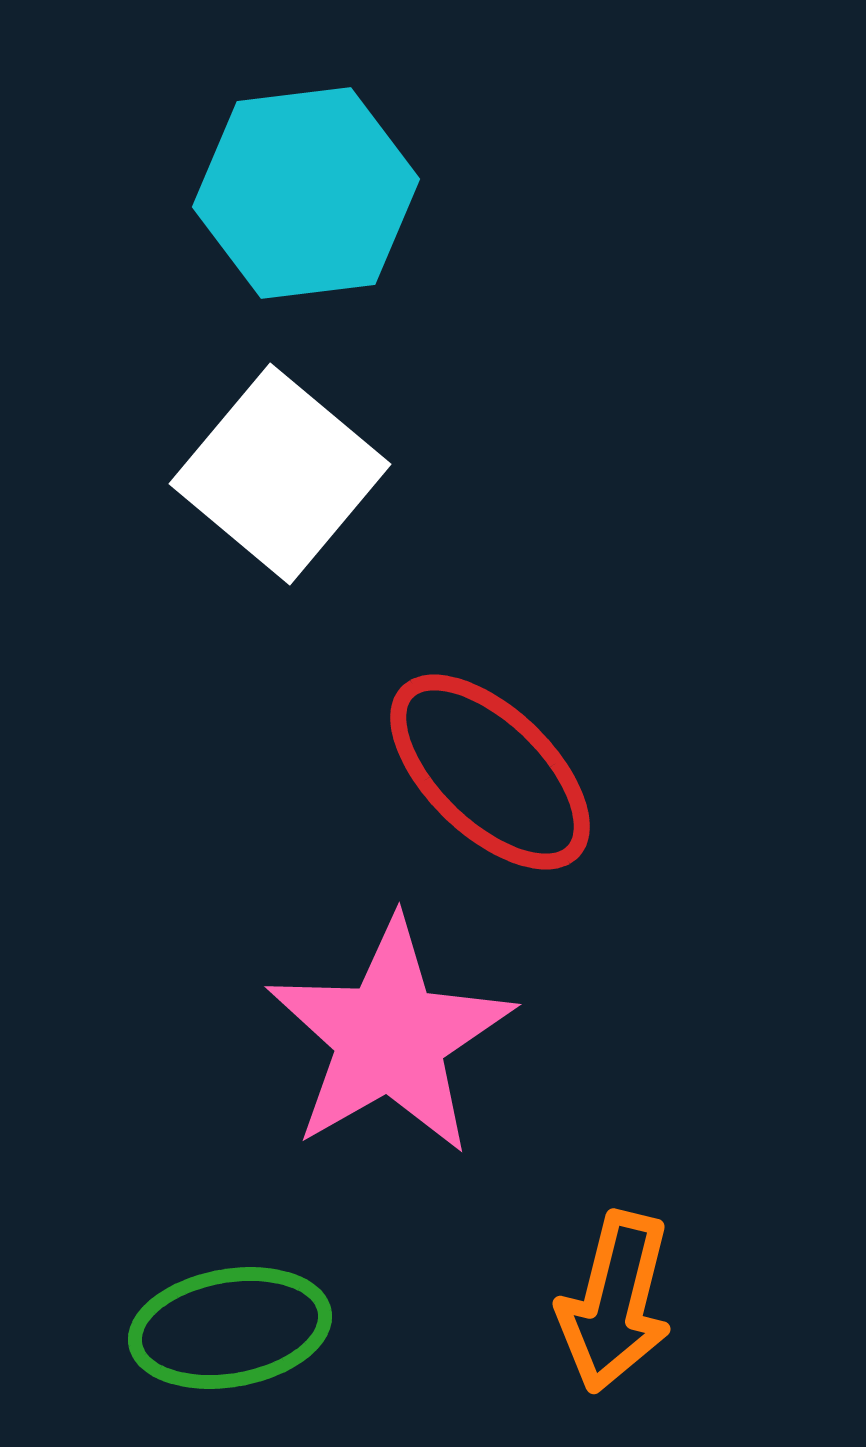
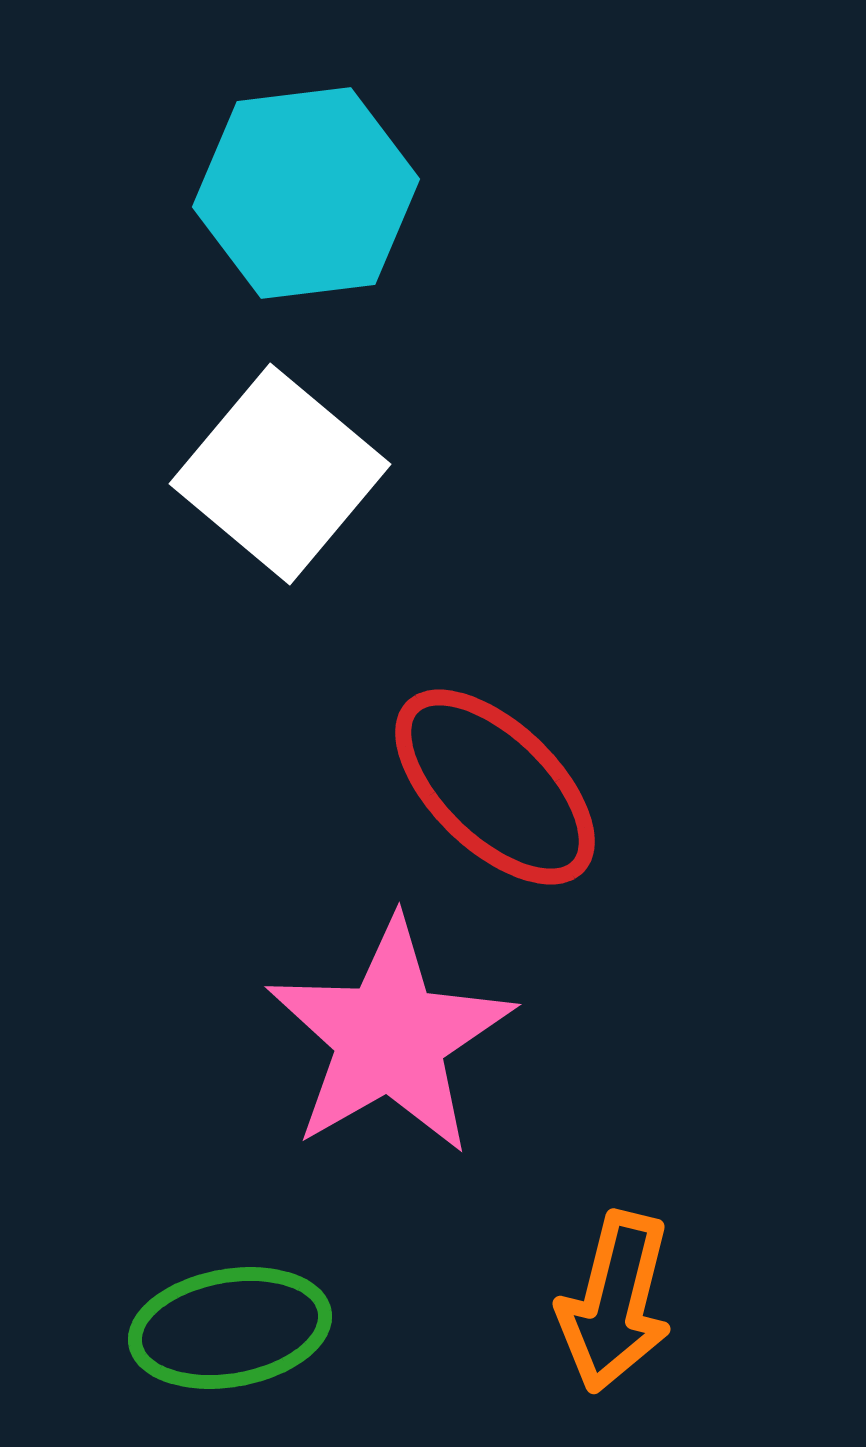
red ellipse: moved 5 px right, 15 px down
